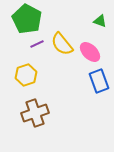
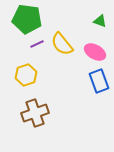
green pentagon: rotated 20 degrees counterclockwise
pink ellipse: moved 5 px right; rotated 15 degrees counterclockwise
